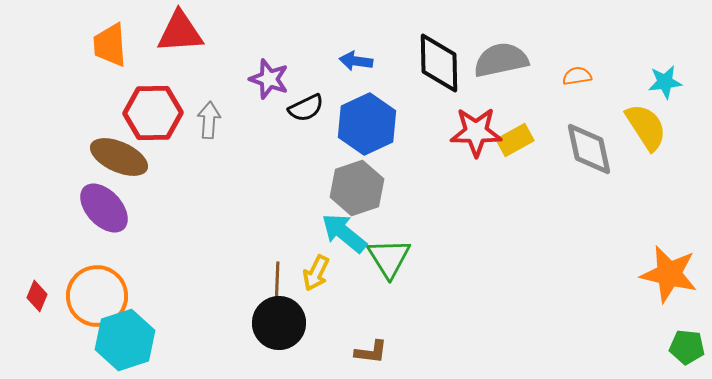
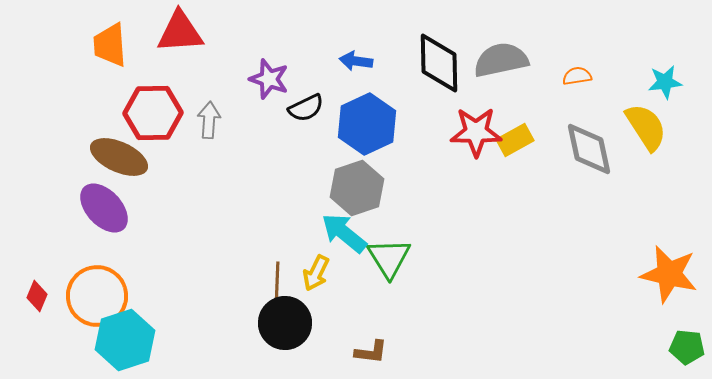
black circle: moved 6 px right
